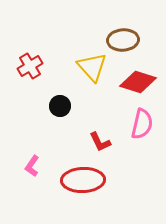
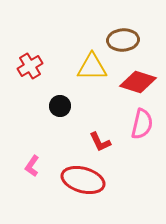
yellow triangle: rotated 48 degrees counterclockwise
red ellipse: rotated 18 degrees clockwise
